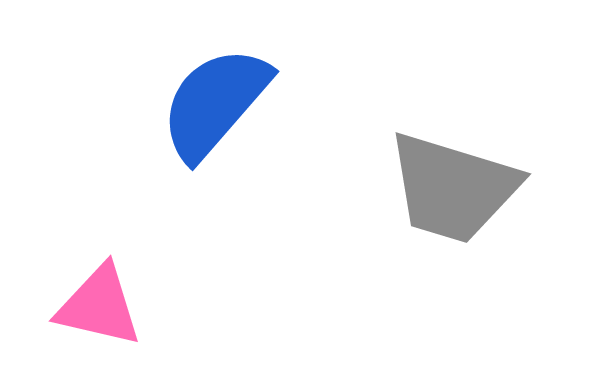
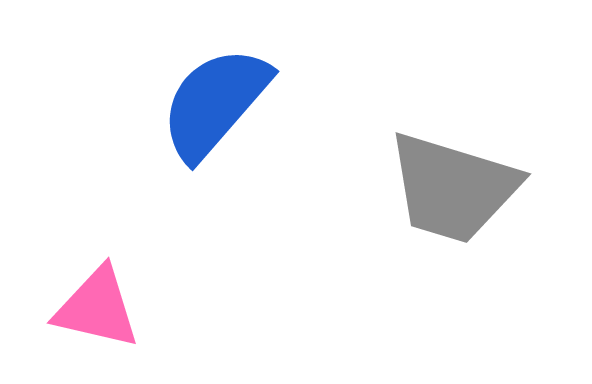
pink triangle: moved 2 px left, 2 px down
